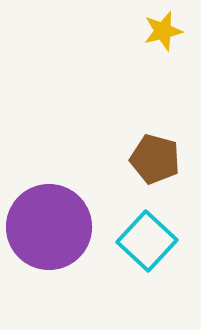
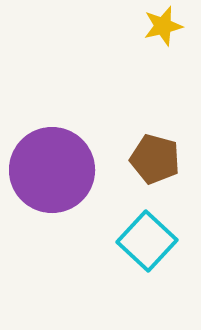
yellow star: moved 5 px up
purple circle: moved 3 px right, 57 px up
